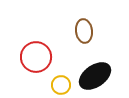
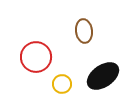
black ellipse: moved 8 px right
yellow circle: moved 1 px right, 1 px up
